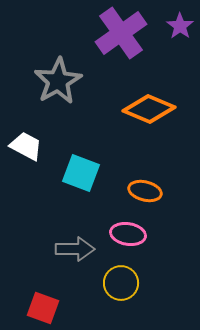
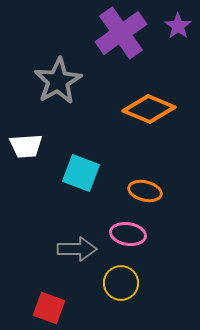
purple star: moved 2 px left
white trapezoid: rotated 148 degrees clockwise
gray arrow: moved 2 px right
red square: moved 6 px right
